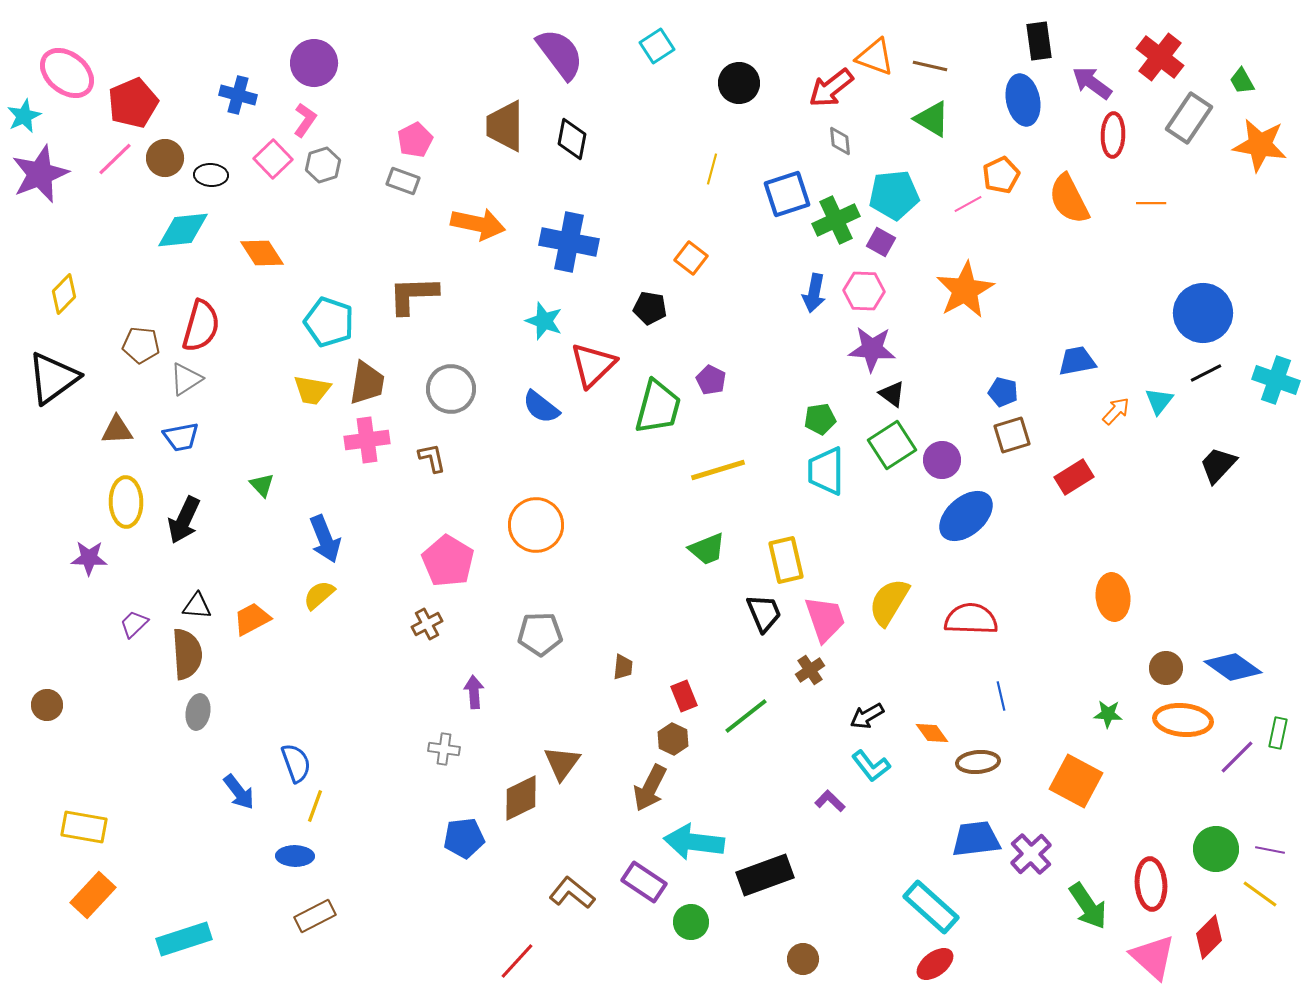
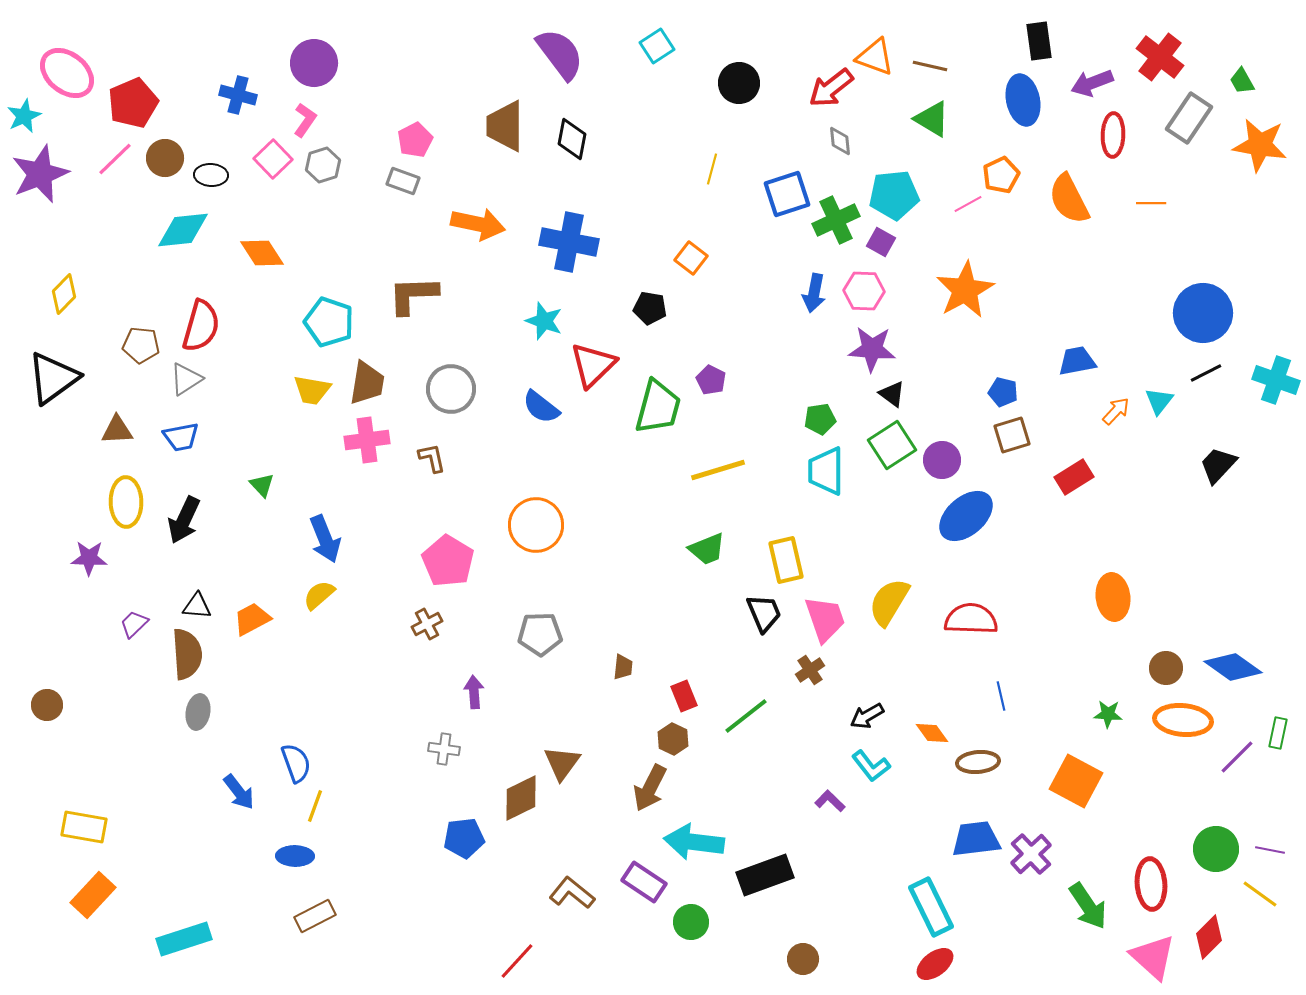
purple arrow at (1092, 83): rotated 57 degrees counterclockwise
cyan rectangle at (931, 907): rotated 22 degrees clockwise
